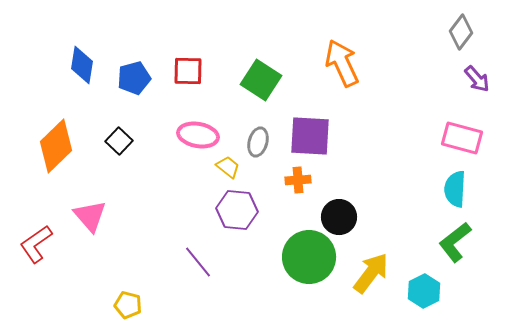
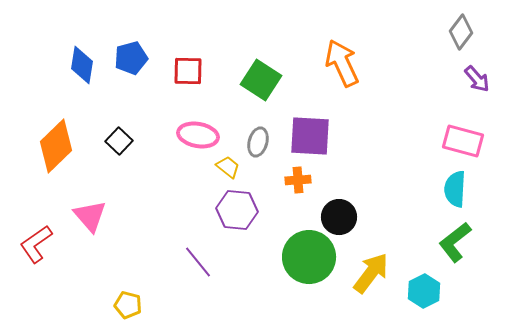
blue pentagon: moved 3 px left, 20 px up
pink rectangle: moved 1 px right, 3 px down
